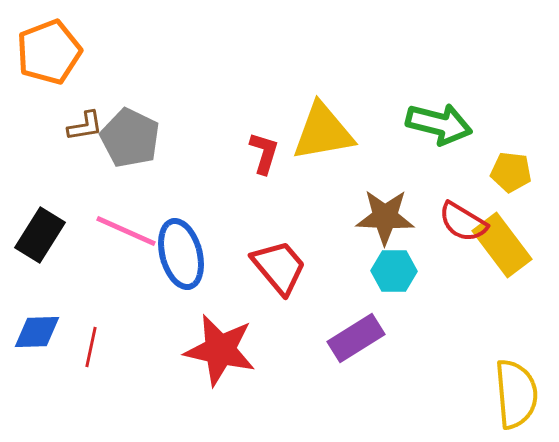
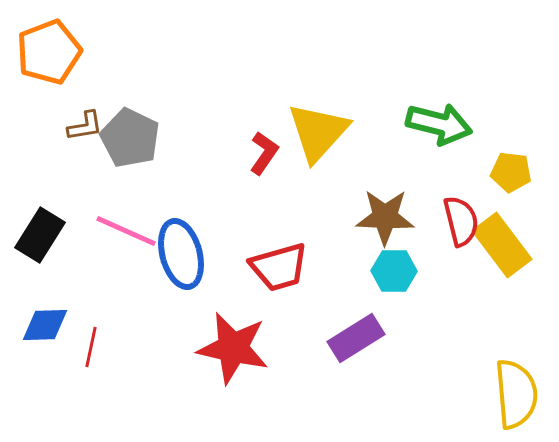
yellow triangle: moved 5 px left; rotated 38 degrees counterclockwise
red L-shape: rotated 18 degrees clockwise
red semicircle: moved 2 px left, 1 px up; rotated 135 degrees counterclockwise
red trapezoid: rotated 114 degrees clockwise
blue diamond: moved 8 px right, 7 px up
red star: moved 13 px right, 2 px up
